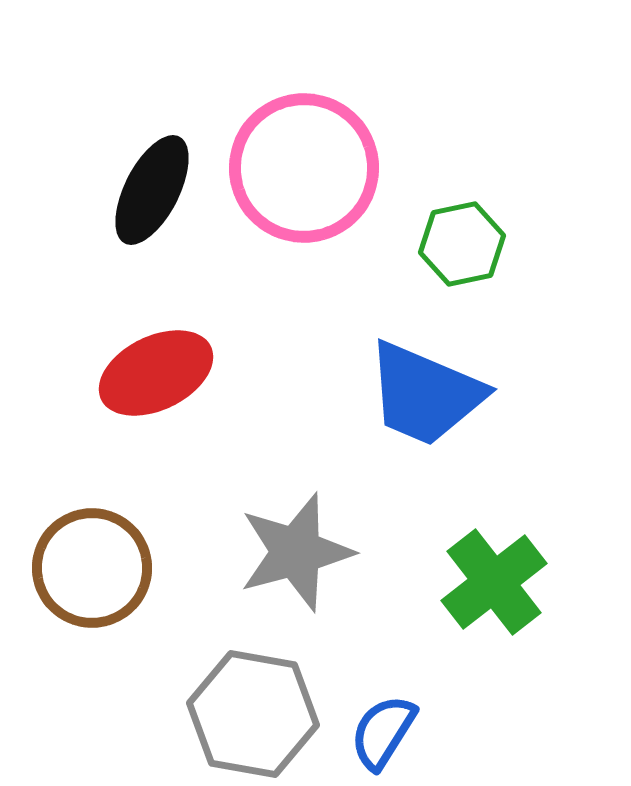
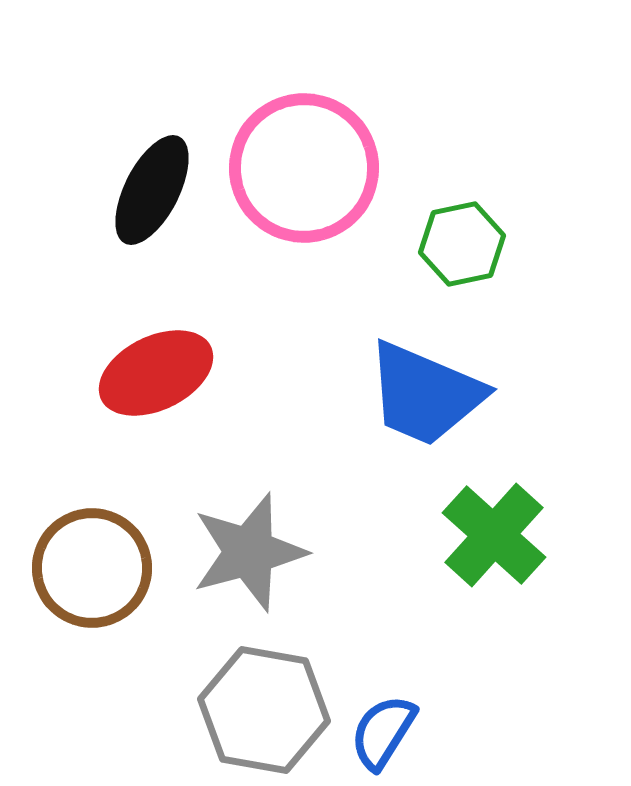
gray star: moved 47 px left
green cross: moved 47 px up; rotated 10 degrees counterclockwise
gray hexagon: moved 11 px right, 4 px up
